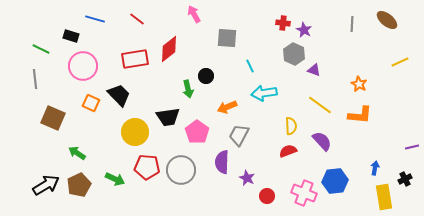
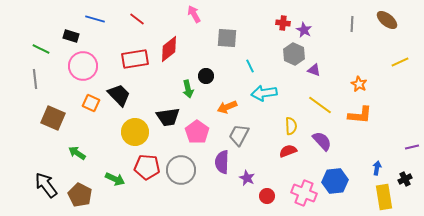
blue arrow at (375, 168): moved 2 px right
black arrow at (46, 185): rotated 96 degrees counterclockwise
brown pentagon at (79, 185): moved 1 px right, 10 px down; rotated 20 degrees counterclockwise
